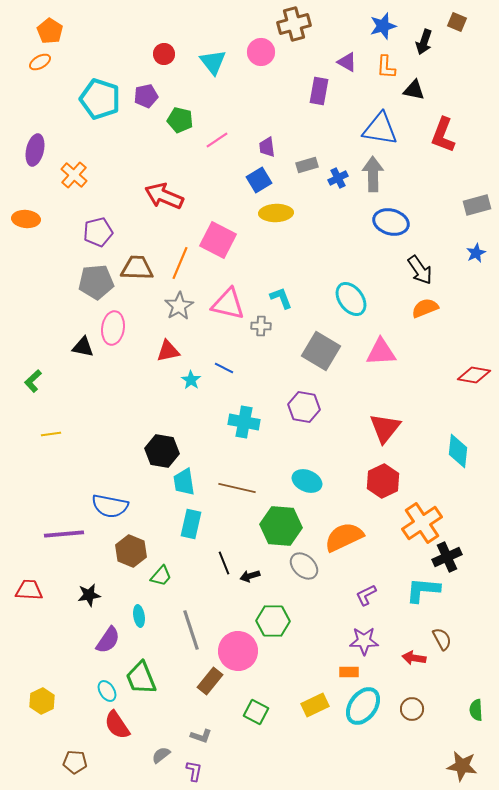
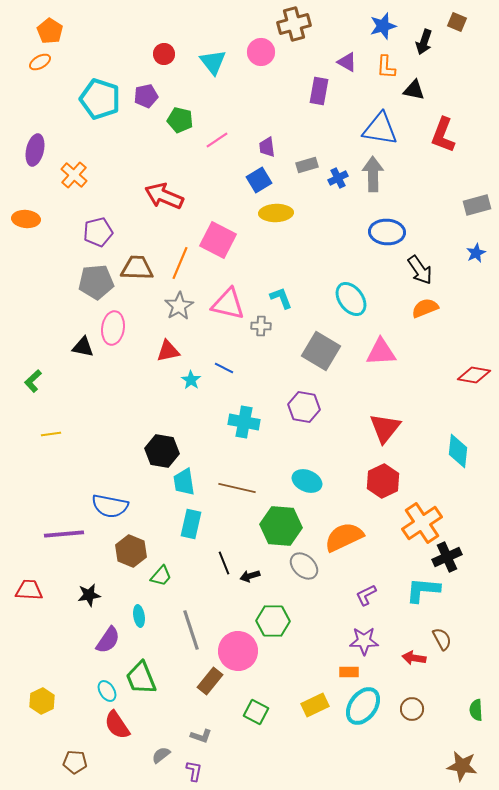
blue ellipse at (391, 222): moved 4 px left, 10 px down; rotated 12 degrees counterclockwise
